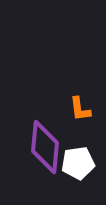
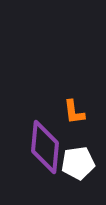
orange L-shape: moved 6 px left, 3 px down
